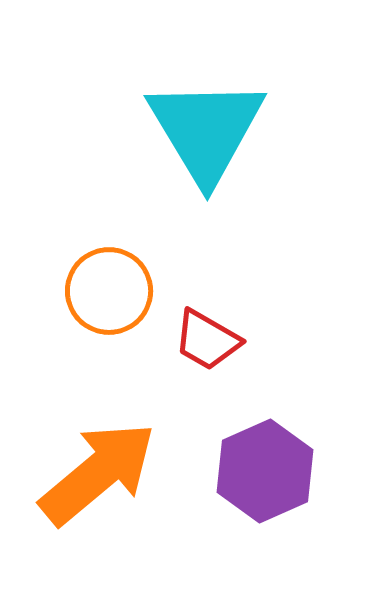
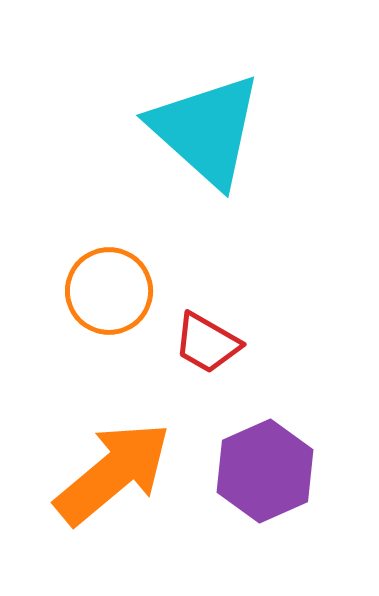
cyan triangle: rotated 17 degrees counterclockwise
red trapezoid: moved 3 px down
orange arrow: moved 15 px right
